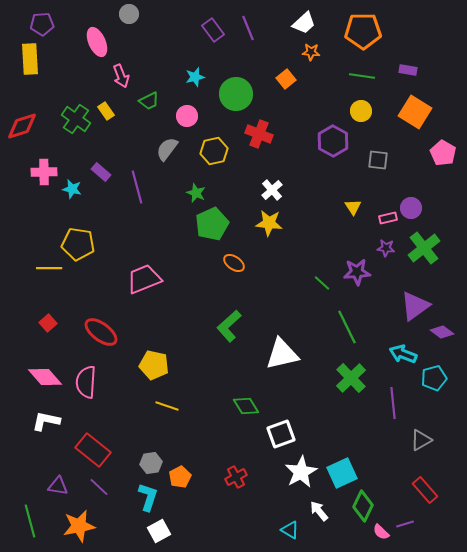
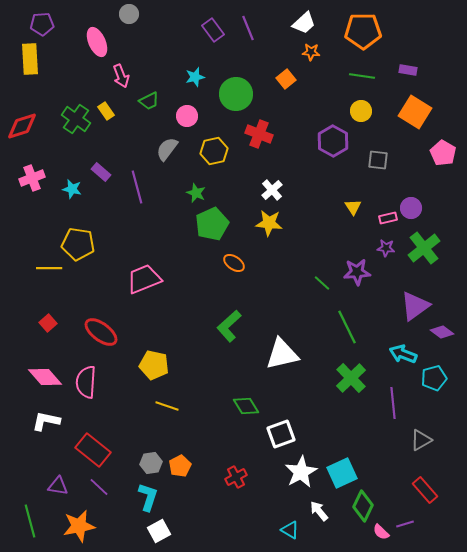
pink cross at (44, 172): moved 12 px left, 6 px down; rotated 20 degrees counterclockwise
orange pentagon at (180, 477): moved 11 px up
